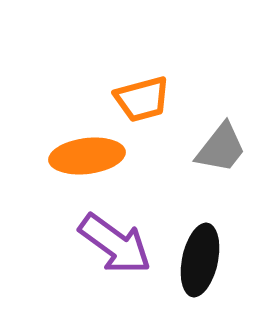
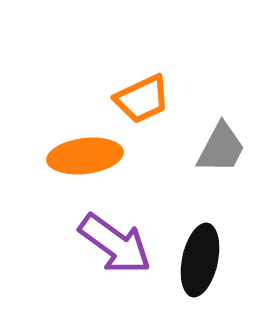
orange trapezoid: rotated 10 degrees counterclockwise
gray trapezoid: rotated 10 degrees counterclockwise
orange ellipse: moved 2 px left
